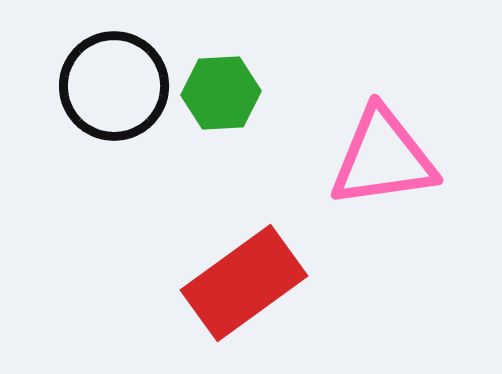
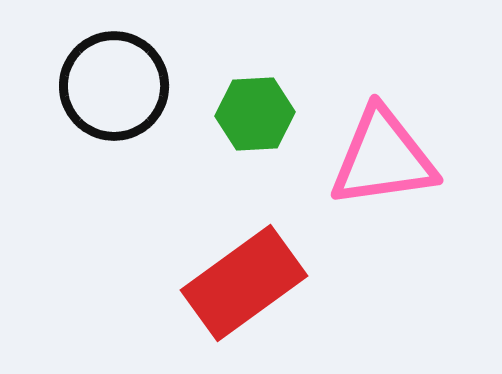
green hexagon: moved 34 px right, 21 px down
